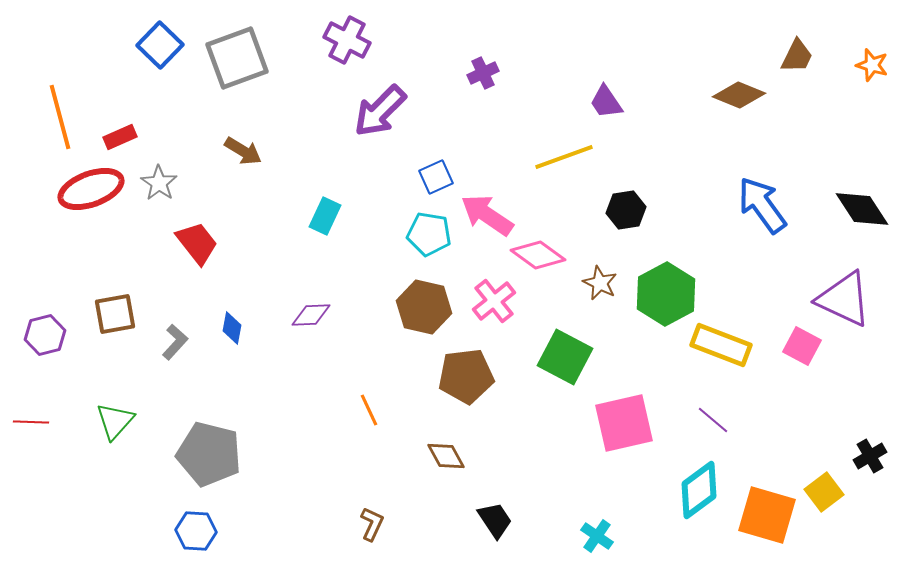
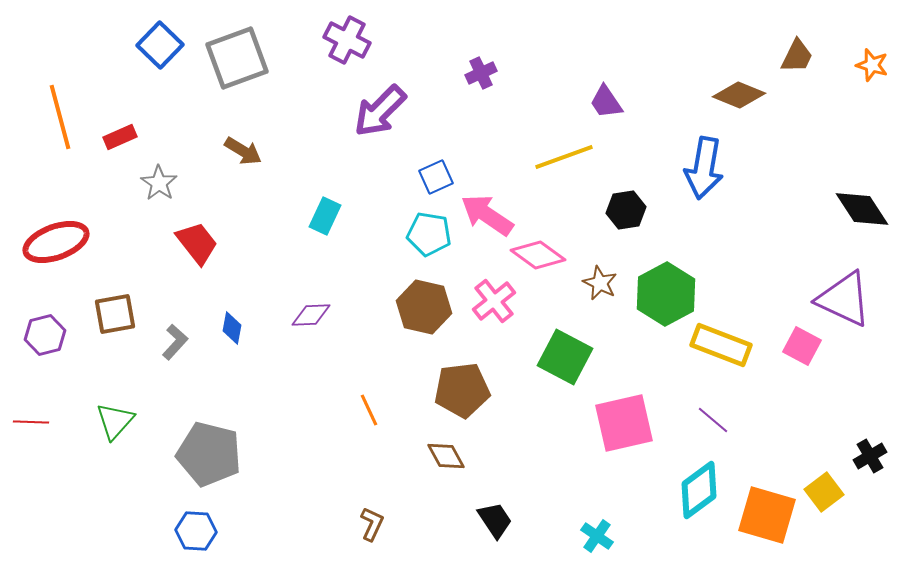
purple cross at (483, 73): moved 2 px left
red ellipse at (91, 189): moved 35 px left, 53 px down
blue arrow at (762, 205): moved 58 px left, 37 px up; rotated 134 degrees counterclockwise
brown pentagon at (466, 376): moved 4 px left, 14 px down
